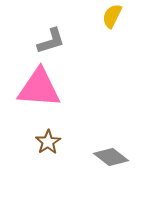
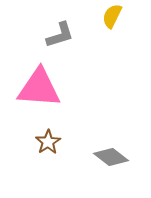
gray L-shape: moved 9 px right, 6 px up
